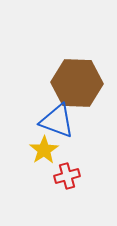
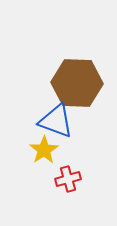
blue triangle: moved 1 px left
red cross: moved 1 px right, 3 px down
